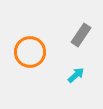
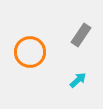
cyan arrow: moved 2 px right, 5 px down
